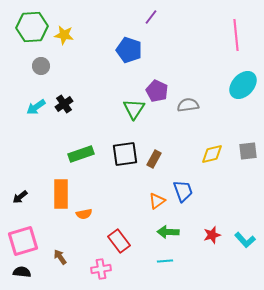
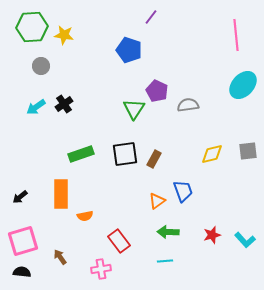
orange semicircle: moved 1 px right, 2 px down
